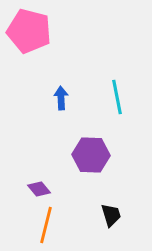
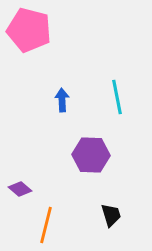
pink pentagon: moved 1 px up
blue arrow: moved 1 px right, 2 px down
purple diamond: moved 19 px left; rotated 10 degrees counterclockwise
